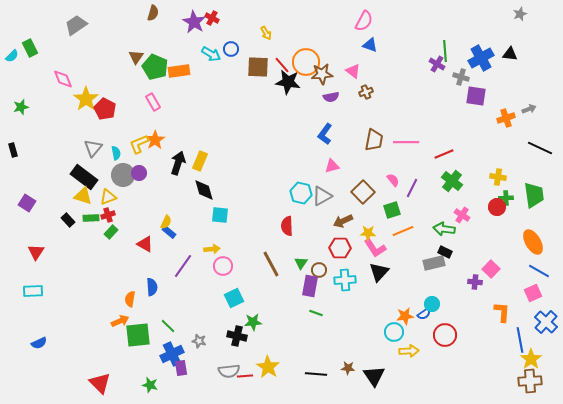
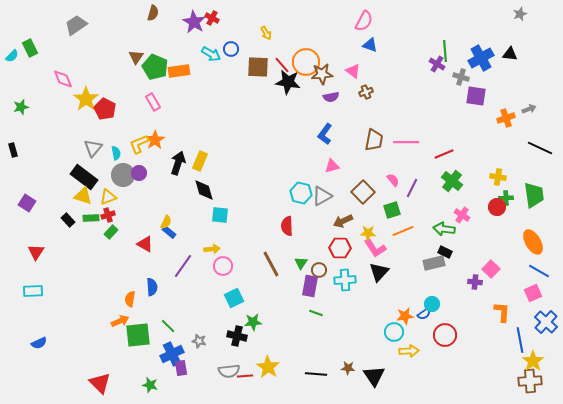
yellow star at (531, 359): moved 2 px right, 2 px down
